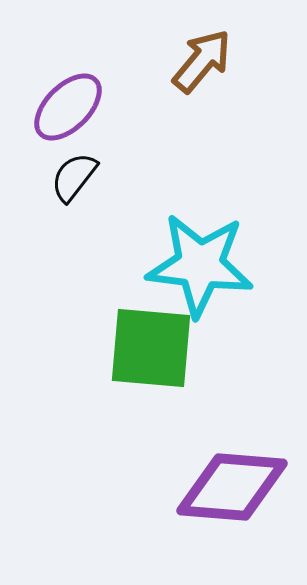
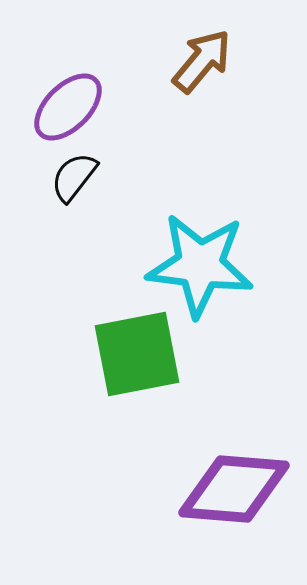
green square: moved 14 px left, 6 px down; rotated 16 degrees counterclockwise
purple diamond: moved 2 px right, 2 px down
